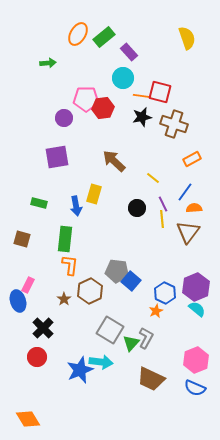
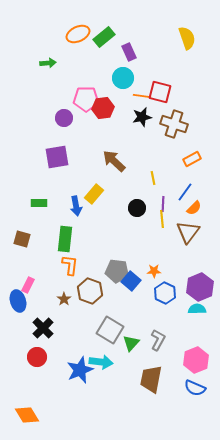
orange ellipse at (78, 34): rotated 35 degrees clockwise
purple rectangle at (129, 52): rotated 18 degrees clockwise
yellow line at (153, 178): rotated 40 degrees clockwise
yellow rectangle at (94, 194): rotated 24 degrees clockwise
green rectangle at (39, 203): rotated 14 degrees counterclockwise
purple line at (163, 204): rotated 28 degrees clockwise
orange semicircle at (194, 208): rotated 140 degrees clockwise
purple hexagon at (196, 287): moved 4 px right
brown hexagon at (90, 291): rotated 15 degrees counterclockwise
cyan semicircle at (197, 309): rotated 42 degrees counterclockwise
orange star at (156, 311): moved 2 px left, 40 px up; rotated 24 degrees clockwise
gray L-shape at (146, 338): moved 12 px right, 2 px down
brown trapezoid at (151, 379): rotated 76 degrees clockwise
orange diamond at (28, 419): moved 1 px left, 4 px up
